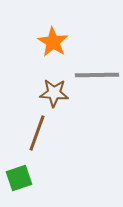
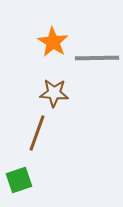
gray line: moved 17 px up
green square: moved 2 px down
